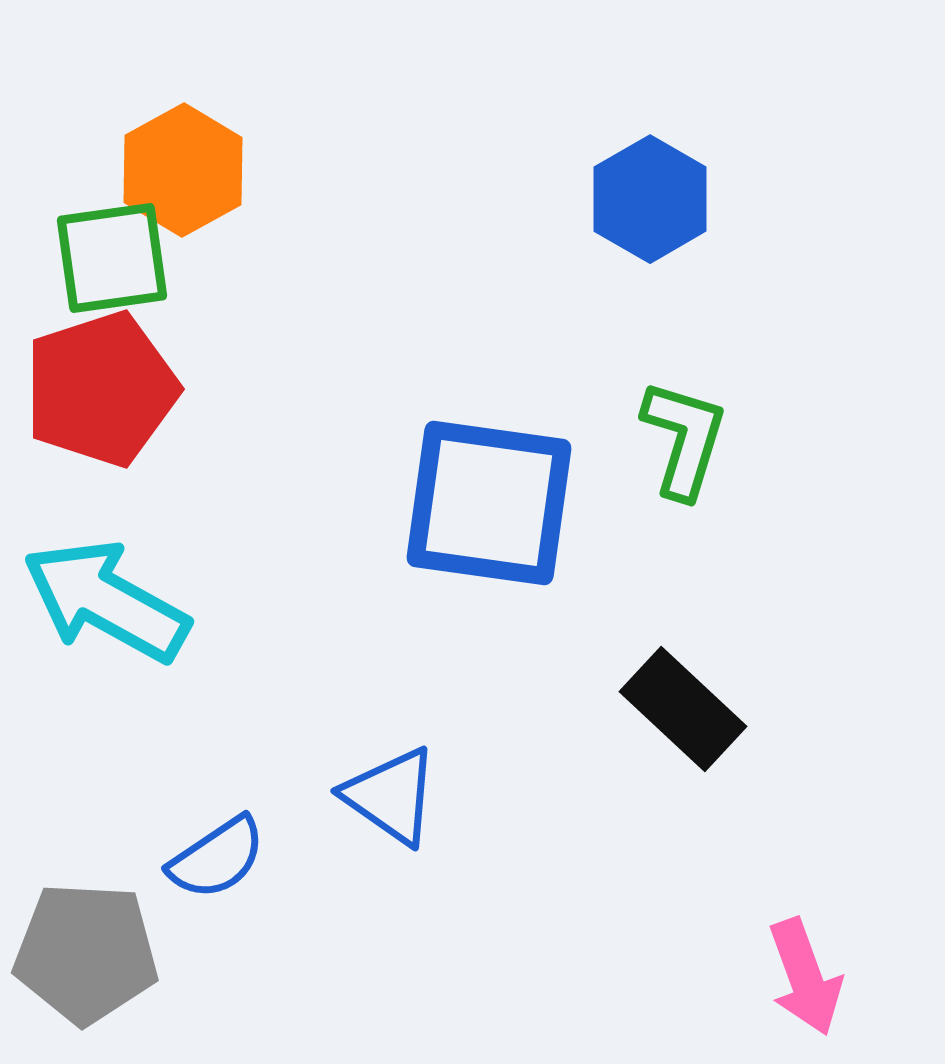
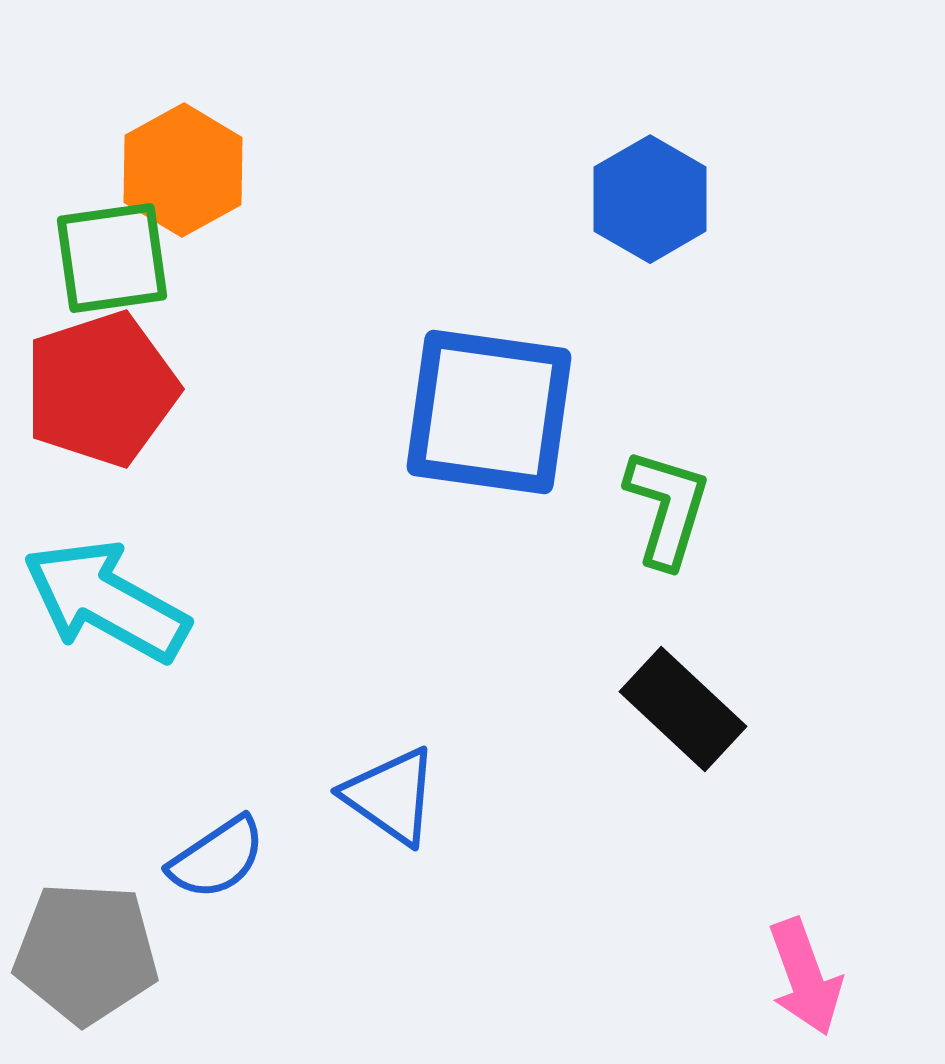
green L-shape: moved 17 px left, 69 px down
blue square: moved 91 px up
